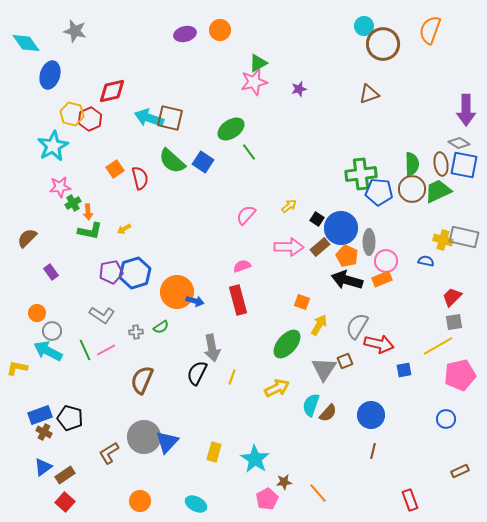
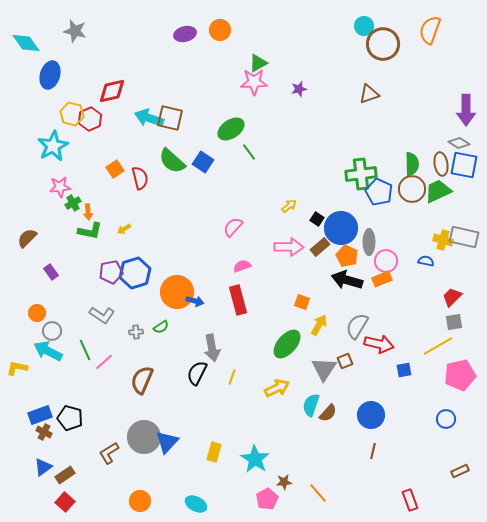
pink star at (254, 82): rotated 12 degrees clockwise
blue pentagon at (379, 192): rotated 20 degrees clockwise
pink semicircle at (246, 215): moved 13 px left, 12 px down
pink line at (106, 350): moved 2 px left, 12 px down; rotated 12 degrees counterclockwise
